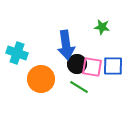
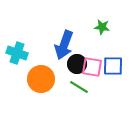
blue arrow: moved 2 px left; rotated 28 degrees clockwise
